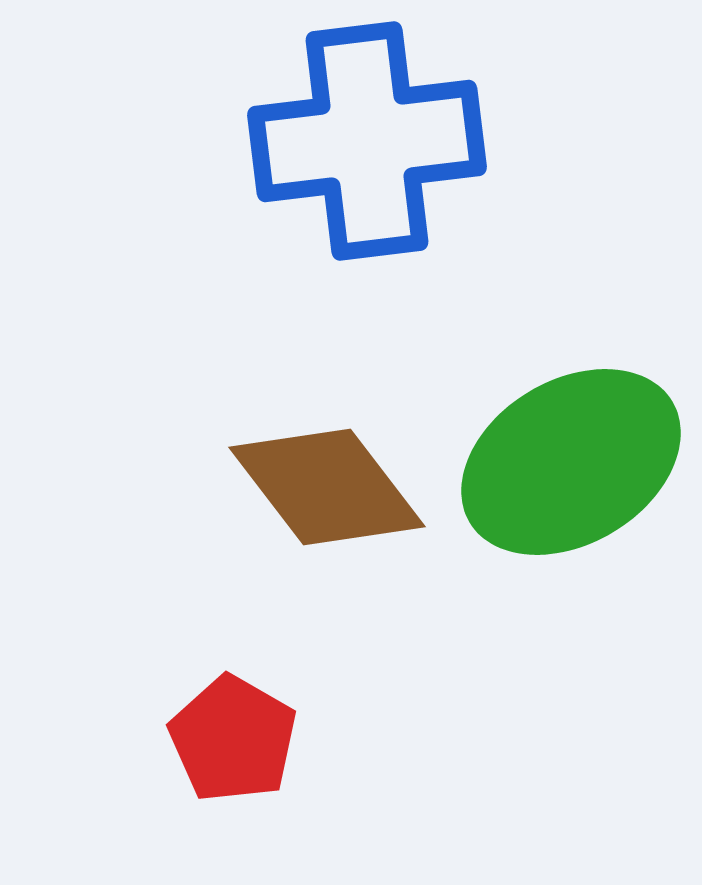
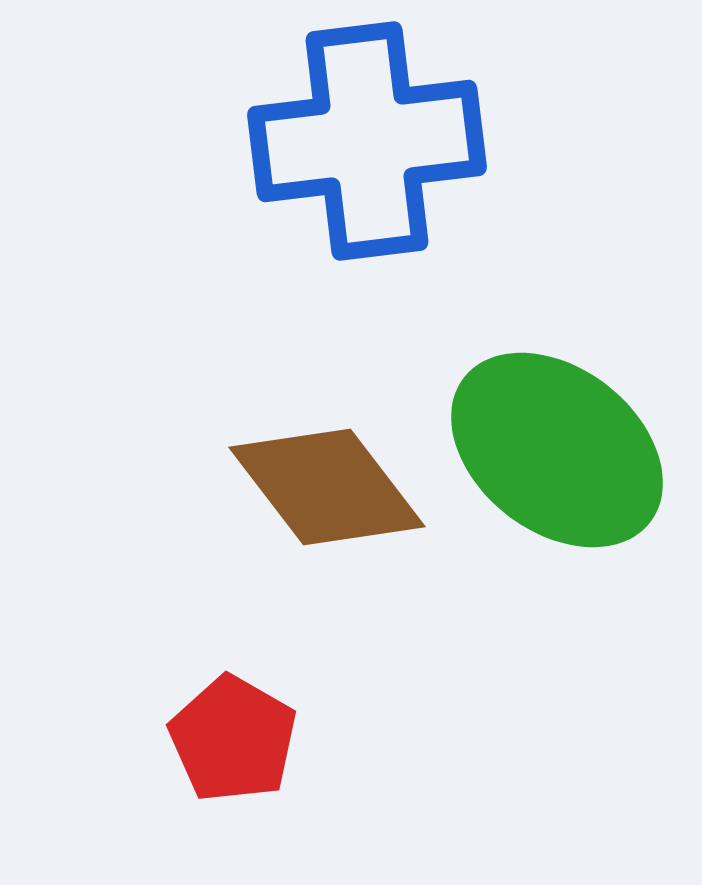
green ellipse: moved 14 px left, 12 px up; rotated 69 degrees clockwise
